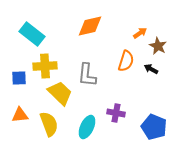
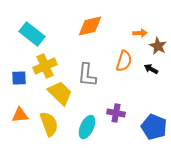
orange arrow: rotated 32 degrees clockwise
orange semicircle: moved 2 px left
yellow cross: rotated 20 degrees counterclockwise
